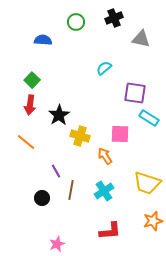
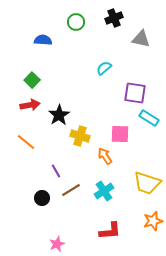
red arrow: rotated 108 degrees counterclockwise
brown line: rotated 48 degrees clockwise
